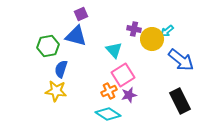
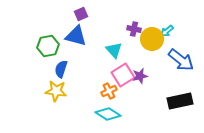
purple star: moved 11 px right, 19 px up
black rectangle: rotated 75 degrees counterclockwise
